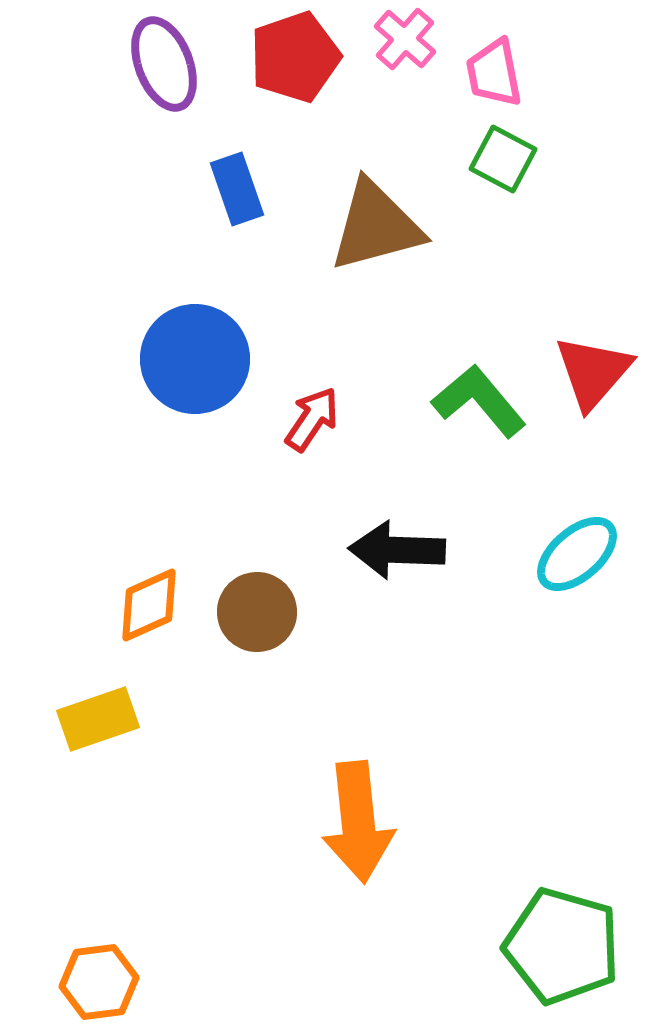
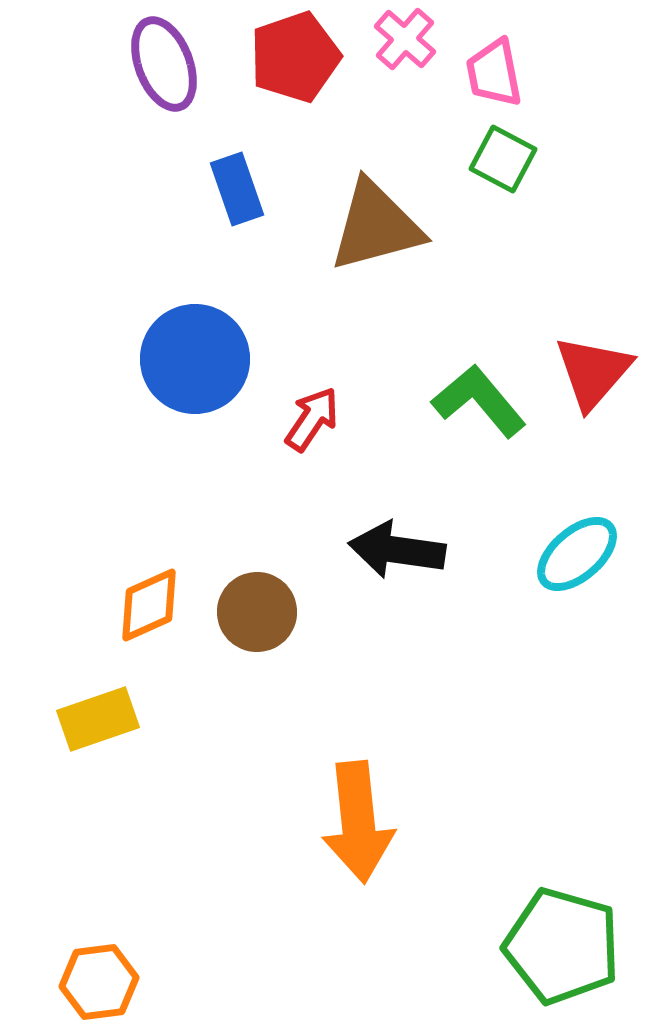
black arrow: rotated 6 degrees clockwise
